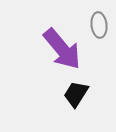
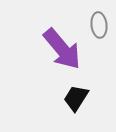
black trapezoid: moved 4 px down
